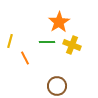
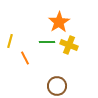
yellow cross: moved 3 px left
